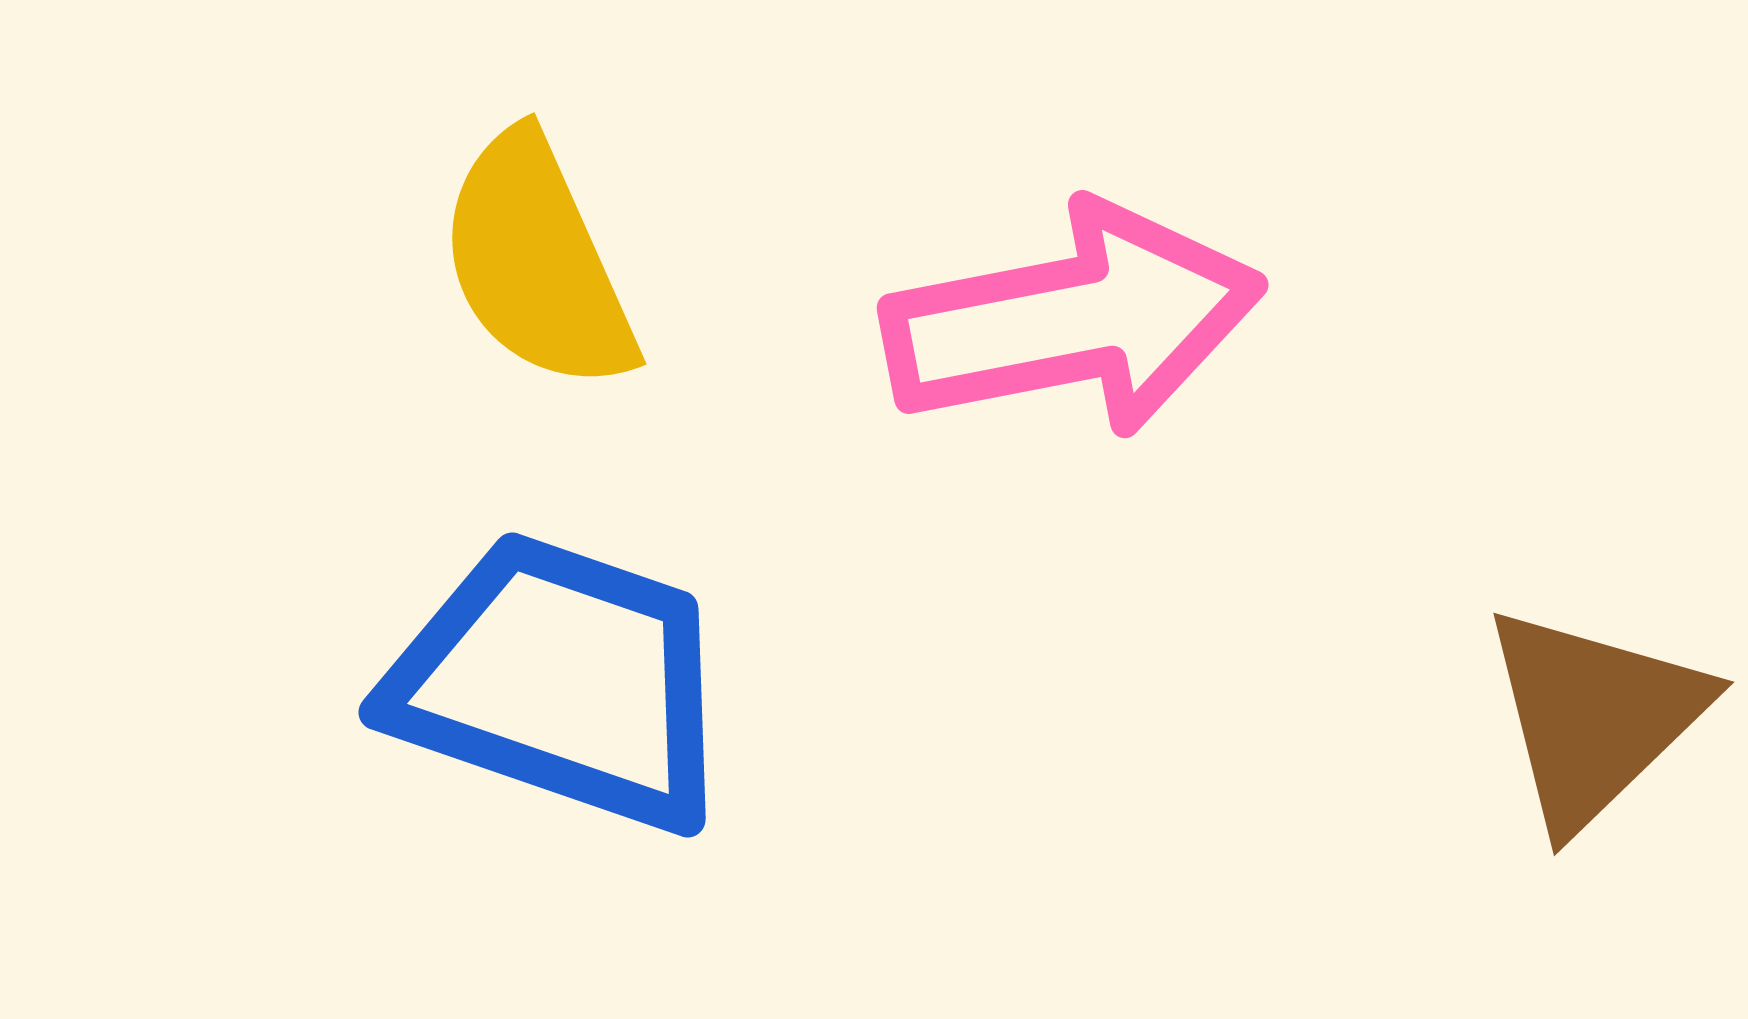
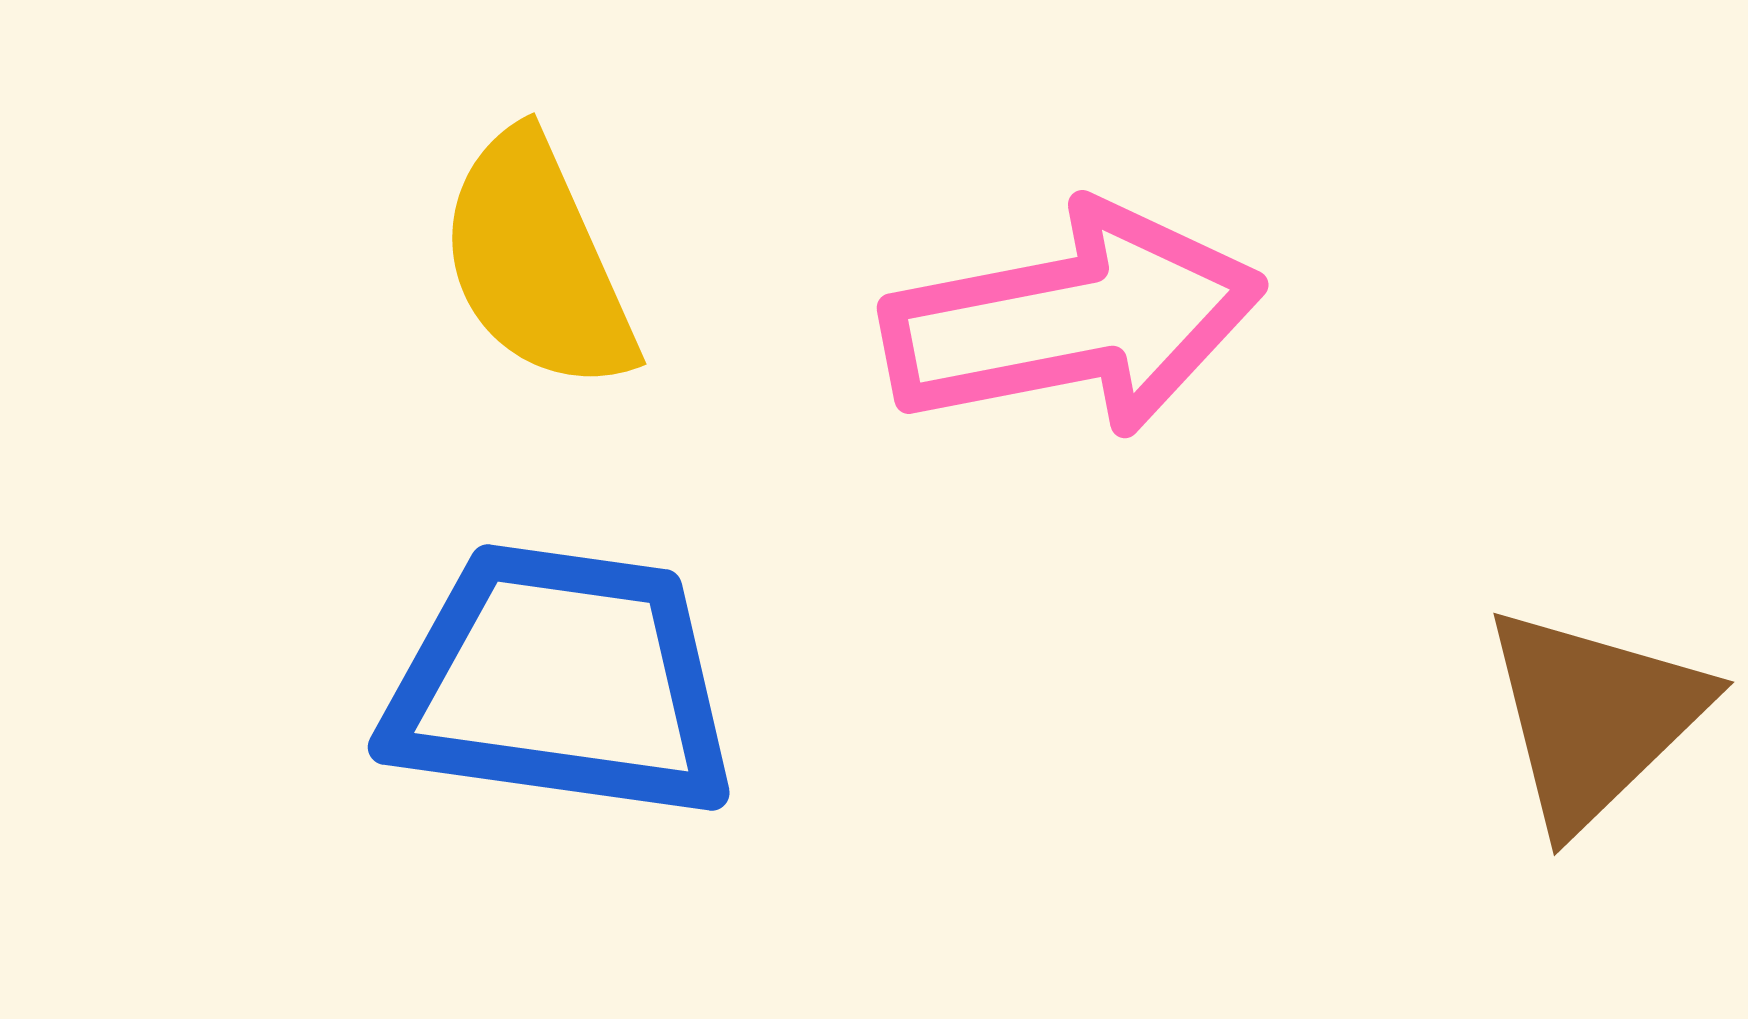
blue trapezoid: rotated 11 degrees counterclockwise
